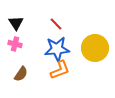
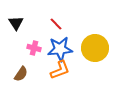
pink cross: moved 19 px right, 4 px down
blue star: moved 3 px right
